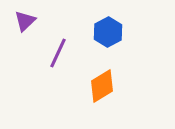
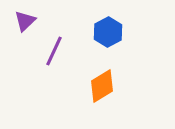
purple line: moved 4 px left, 2 px up
